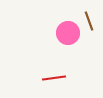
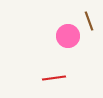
pink circle: moved 3 px down
